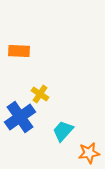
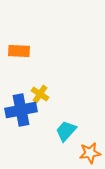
blue cross: moved 1 px right, 7 px up; rotated 24 degrees clockwise
cyan trapezoid: moved 3 px right
orange star: moved 1 px right
